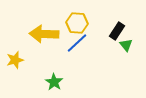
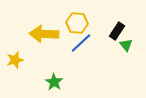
blue line: moved 4 px right
